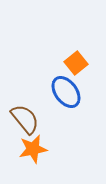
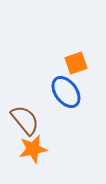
orange square: rotated 20 degrees clockwise
brown semicircle: moved 1 px down
